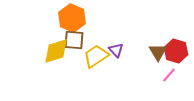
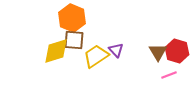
red hexagon: moved 1 px right
pink line: rotated 28 degrees clockwise
